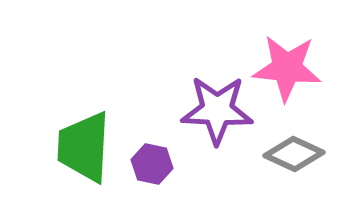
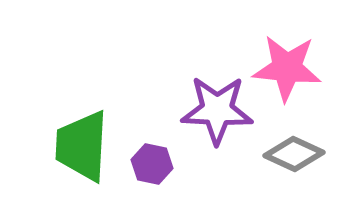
green trapezoid: moved 2 px left, 1 px up
